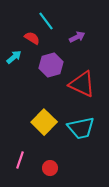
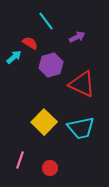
red semicircle: moved 2 px left, 5 px down
